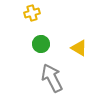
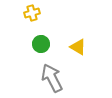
yellow triangle: moved 1 px left, 1 px up
